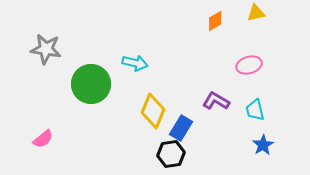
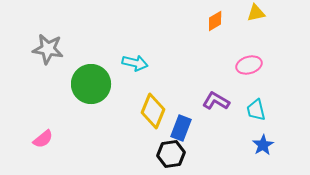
gray star: moved 2 px right
cyan trapezoid: moved 1 px right
blue rectangle: rotated 10 degrees counterclockwise
